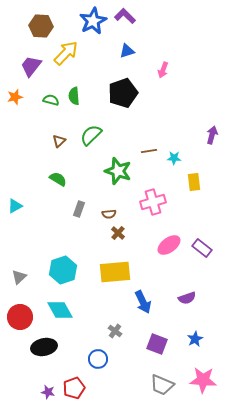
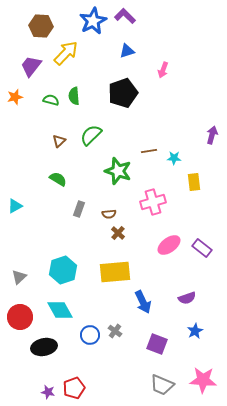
blue star at (195, 339): moved 8 px up
blue circle at (98, 359): moved 8 px left, 24 px up
